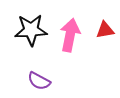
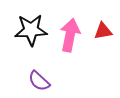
red triangle: moved 2 px left, 1 px down
purple semicircle: rotated 15 degrees clockwise
